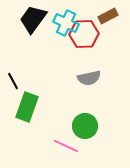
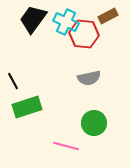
cyan cross: moved 1 px up
red hexagon: rotated 8 degrees clockwise
green rectangle: rotated 52 degrees clockwise
green circle: moved 9 px right, 3 px up
pink line: rotated 10 degrees counterclockwise
